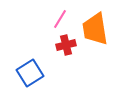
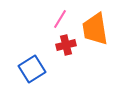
blue square: moved 2 px right, 4 px up
